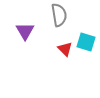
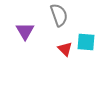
gray semicircle: rotated 10 degrees counterclockwise
cyan square: rotated 12 degrees counterclockwise
